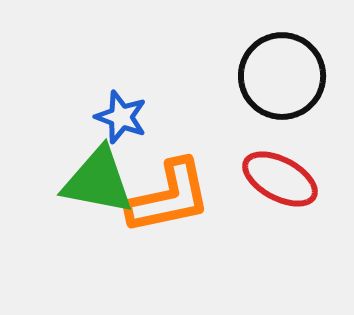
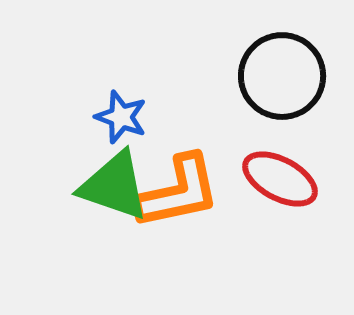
green triangle: moved 16 px right, 5 px down; rotated 8 degrees clockwise
orange L-shape: moved 9 px right, 5 px up
